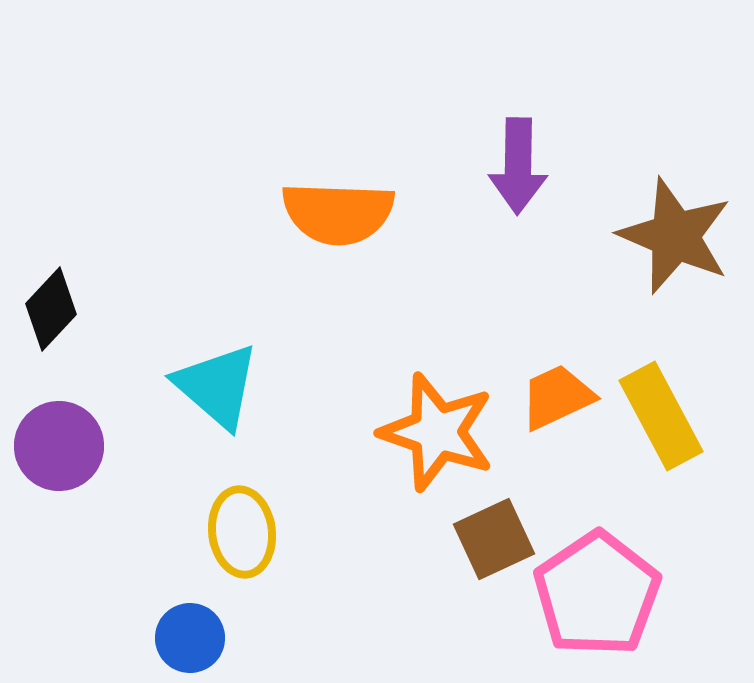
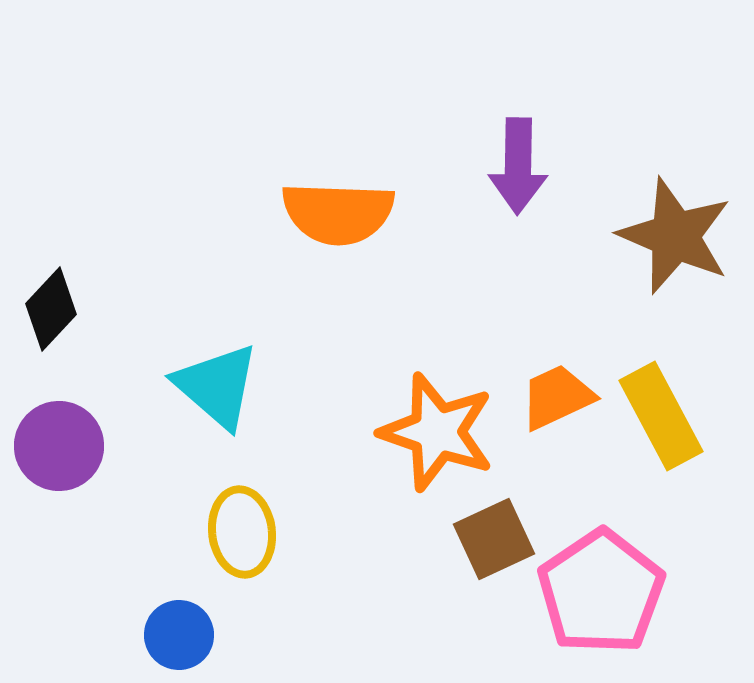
pink pentagon: moved 4 px right, 2 px up
blue circle: moved 11 px left, 3 px up
